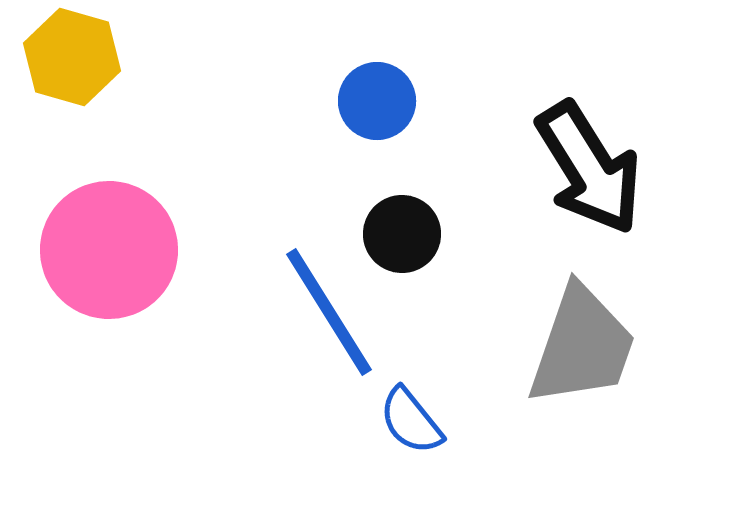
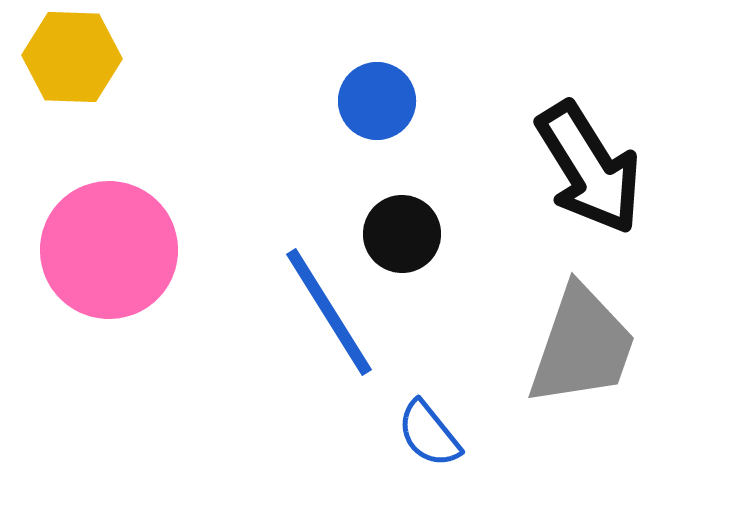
yellow hexagon: rotated 14 degrees counterclockwise
blue semicircle: moved 18 px right, 13 px down
